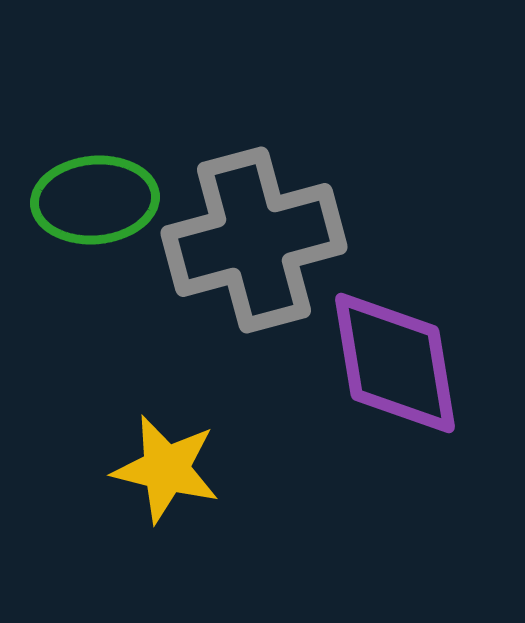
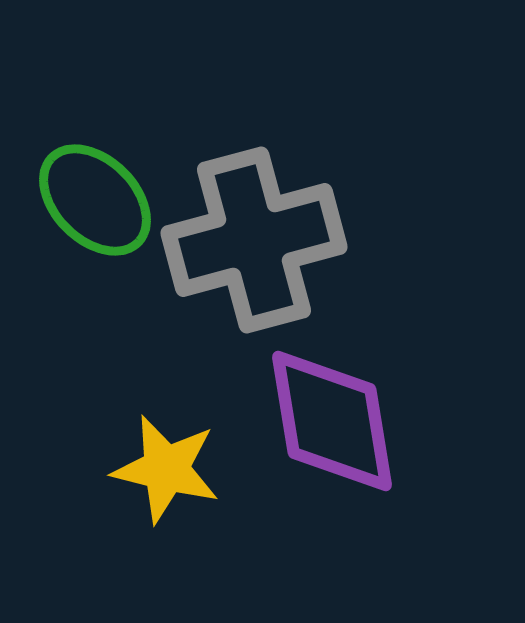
green ellipse: rotated 50 degrees clockwise
purple diamond: moved 63 px left, 58 px down
